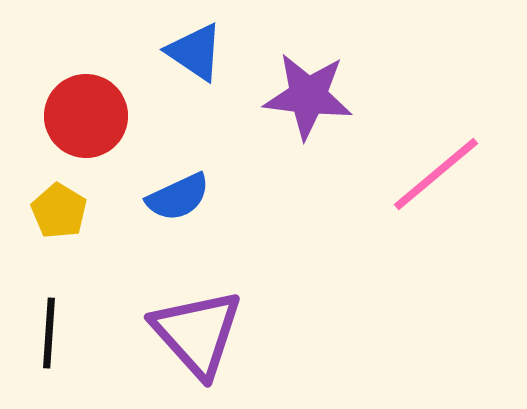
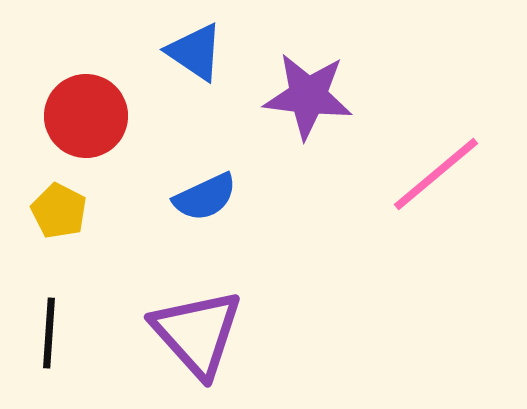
blue semicircle: moved 27 px right
yellow pentagon: rotated 4 degrees counterclockwise
